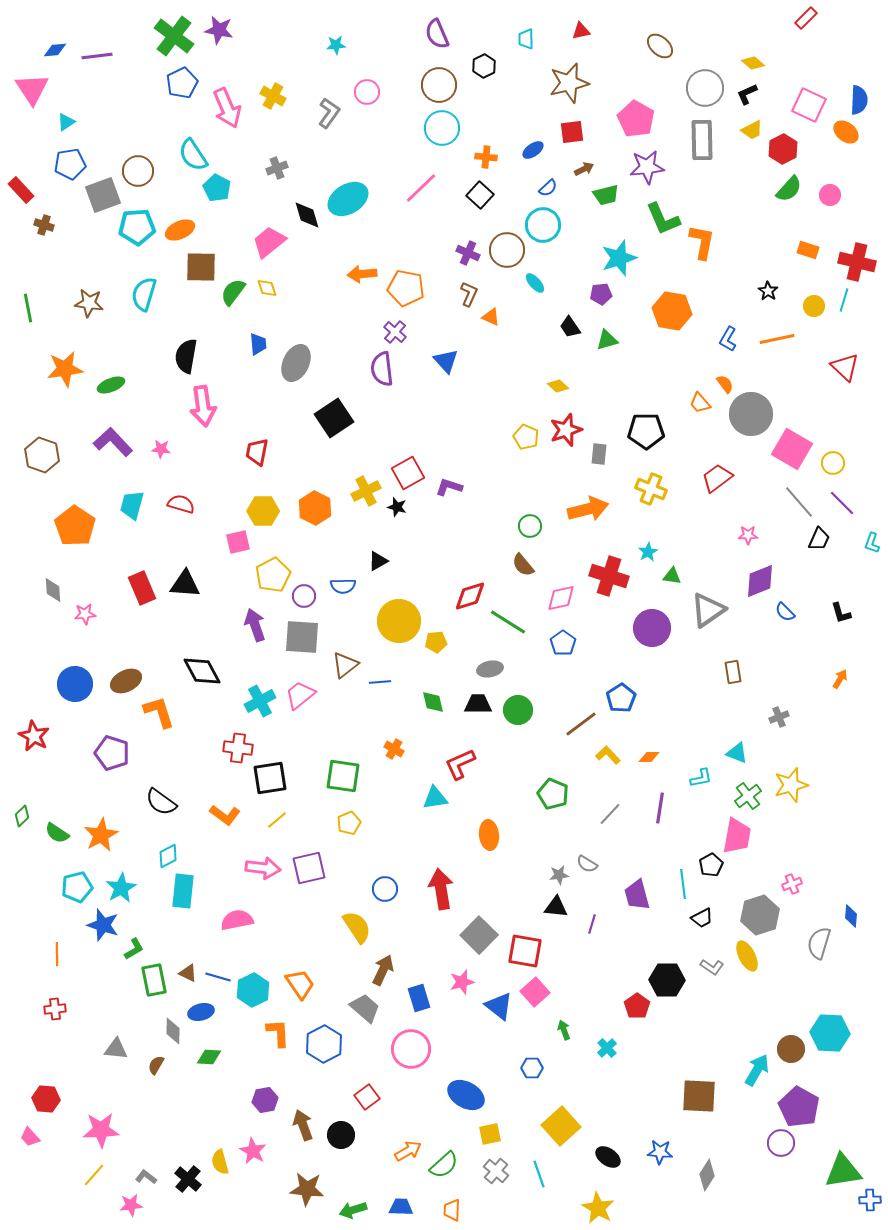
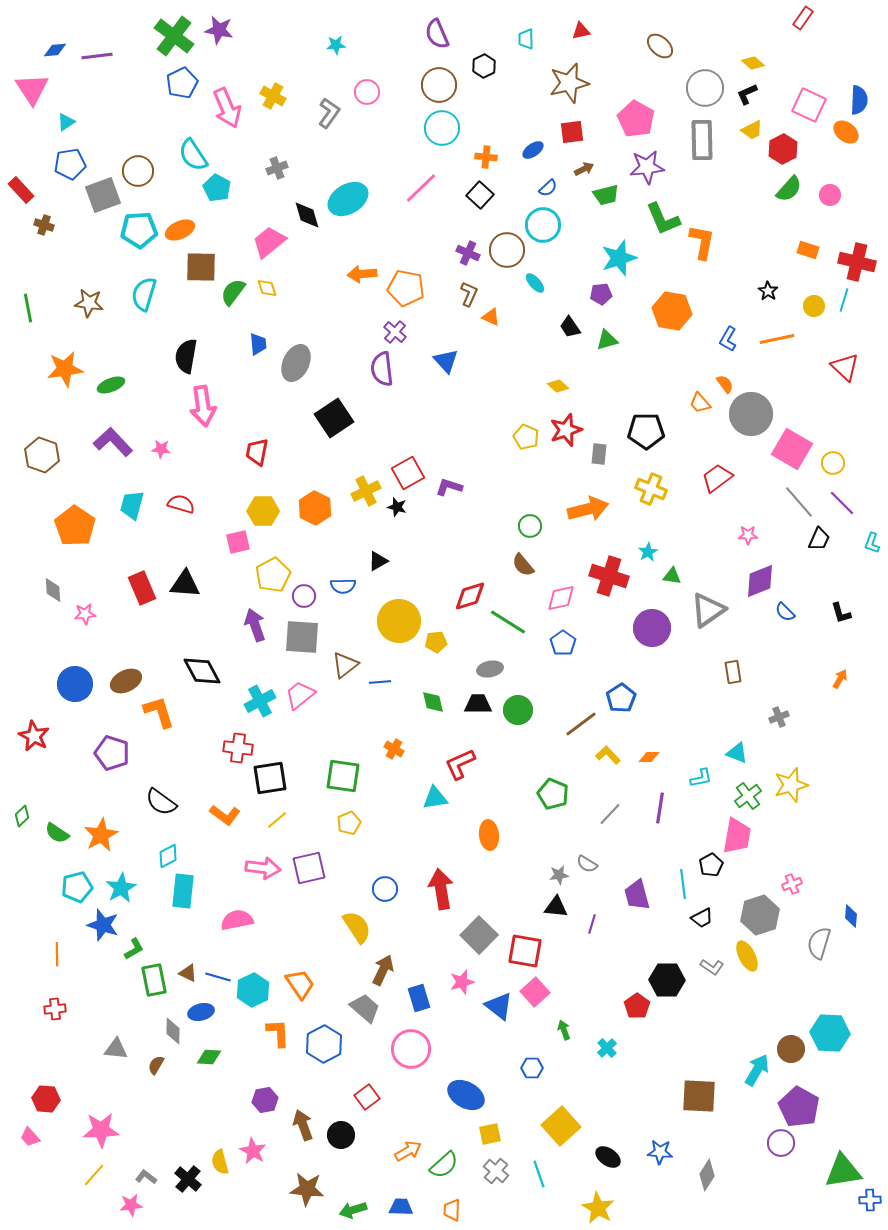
red rectangle at (806, 18): moved 3 px left; rotated 10 degrees counterclockwise
cyan pentagon at (137, 227): moved 2 px right, 3 px down
